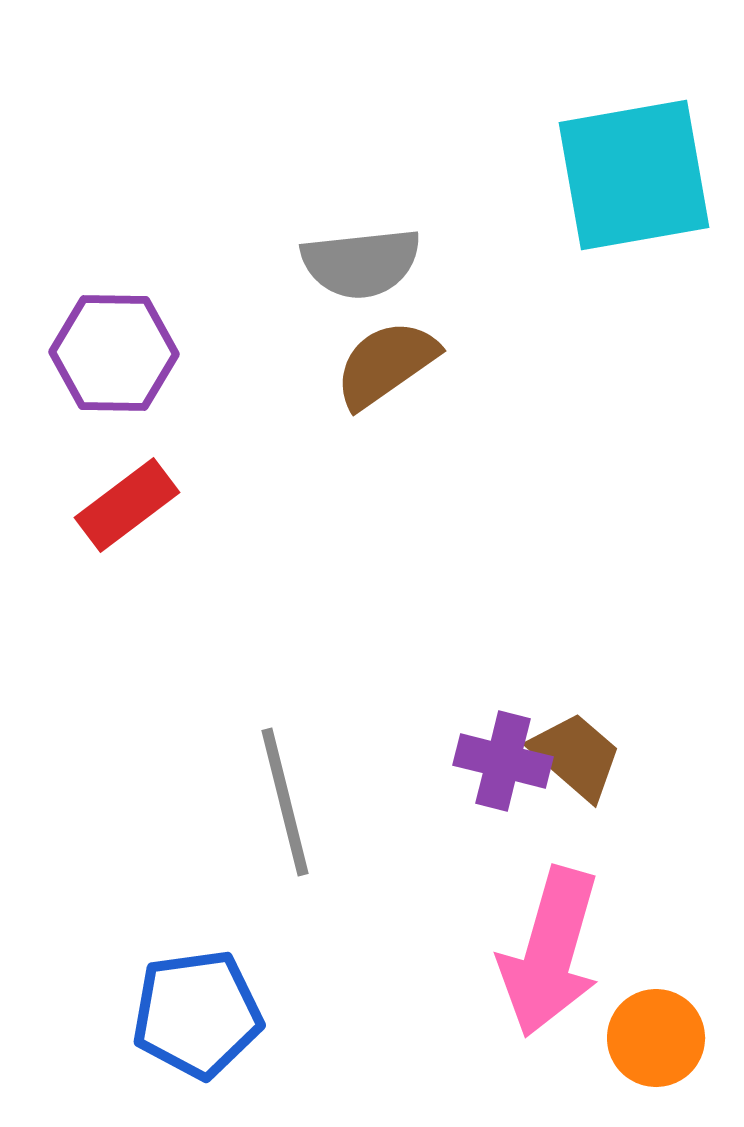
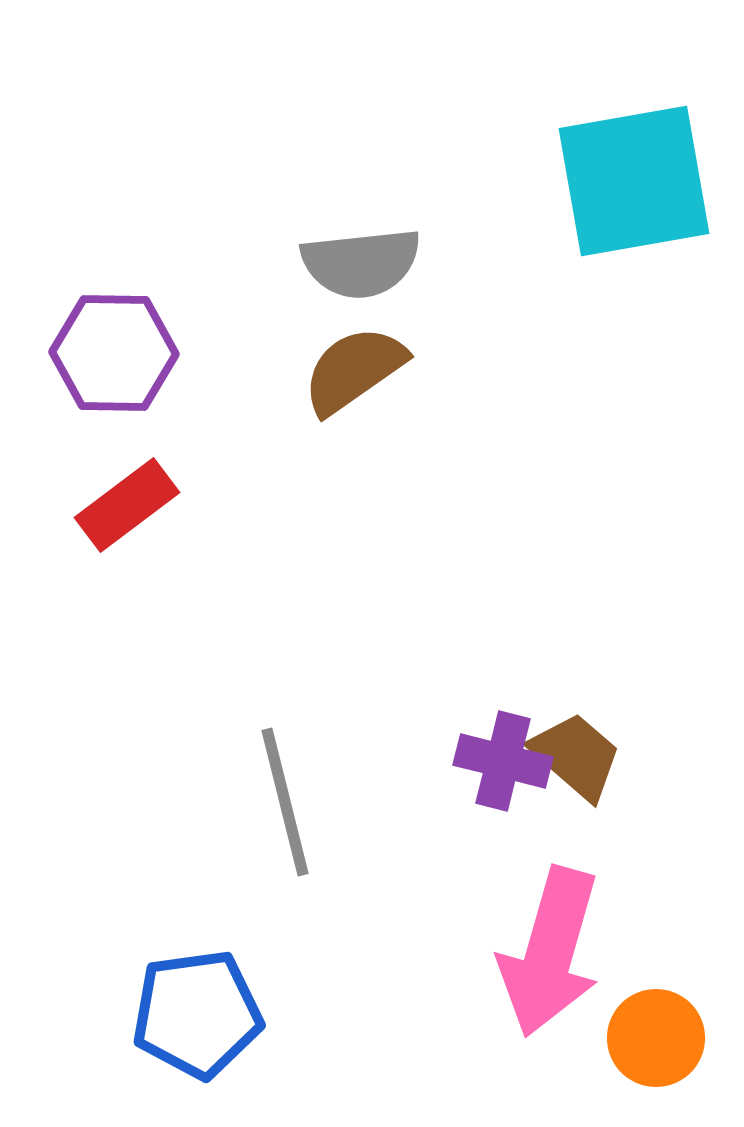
cyan square: moved 6 px down
brown semicircle: moved 32 px left, 6 px down
